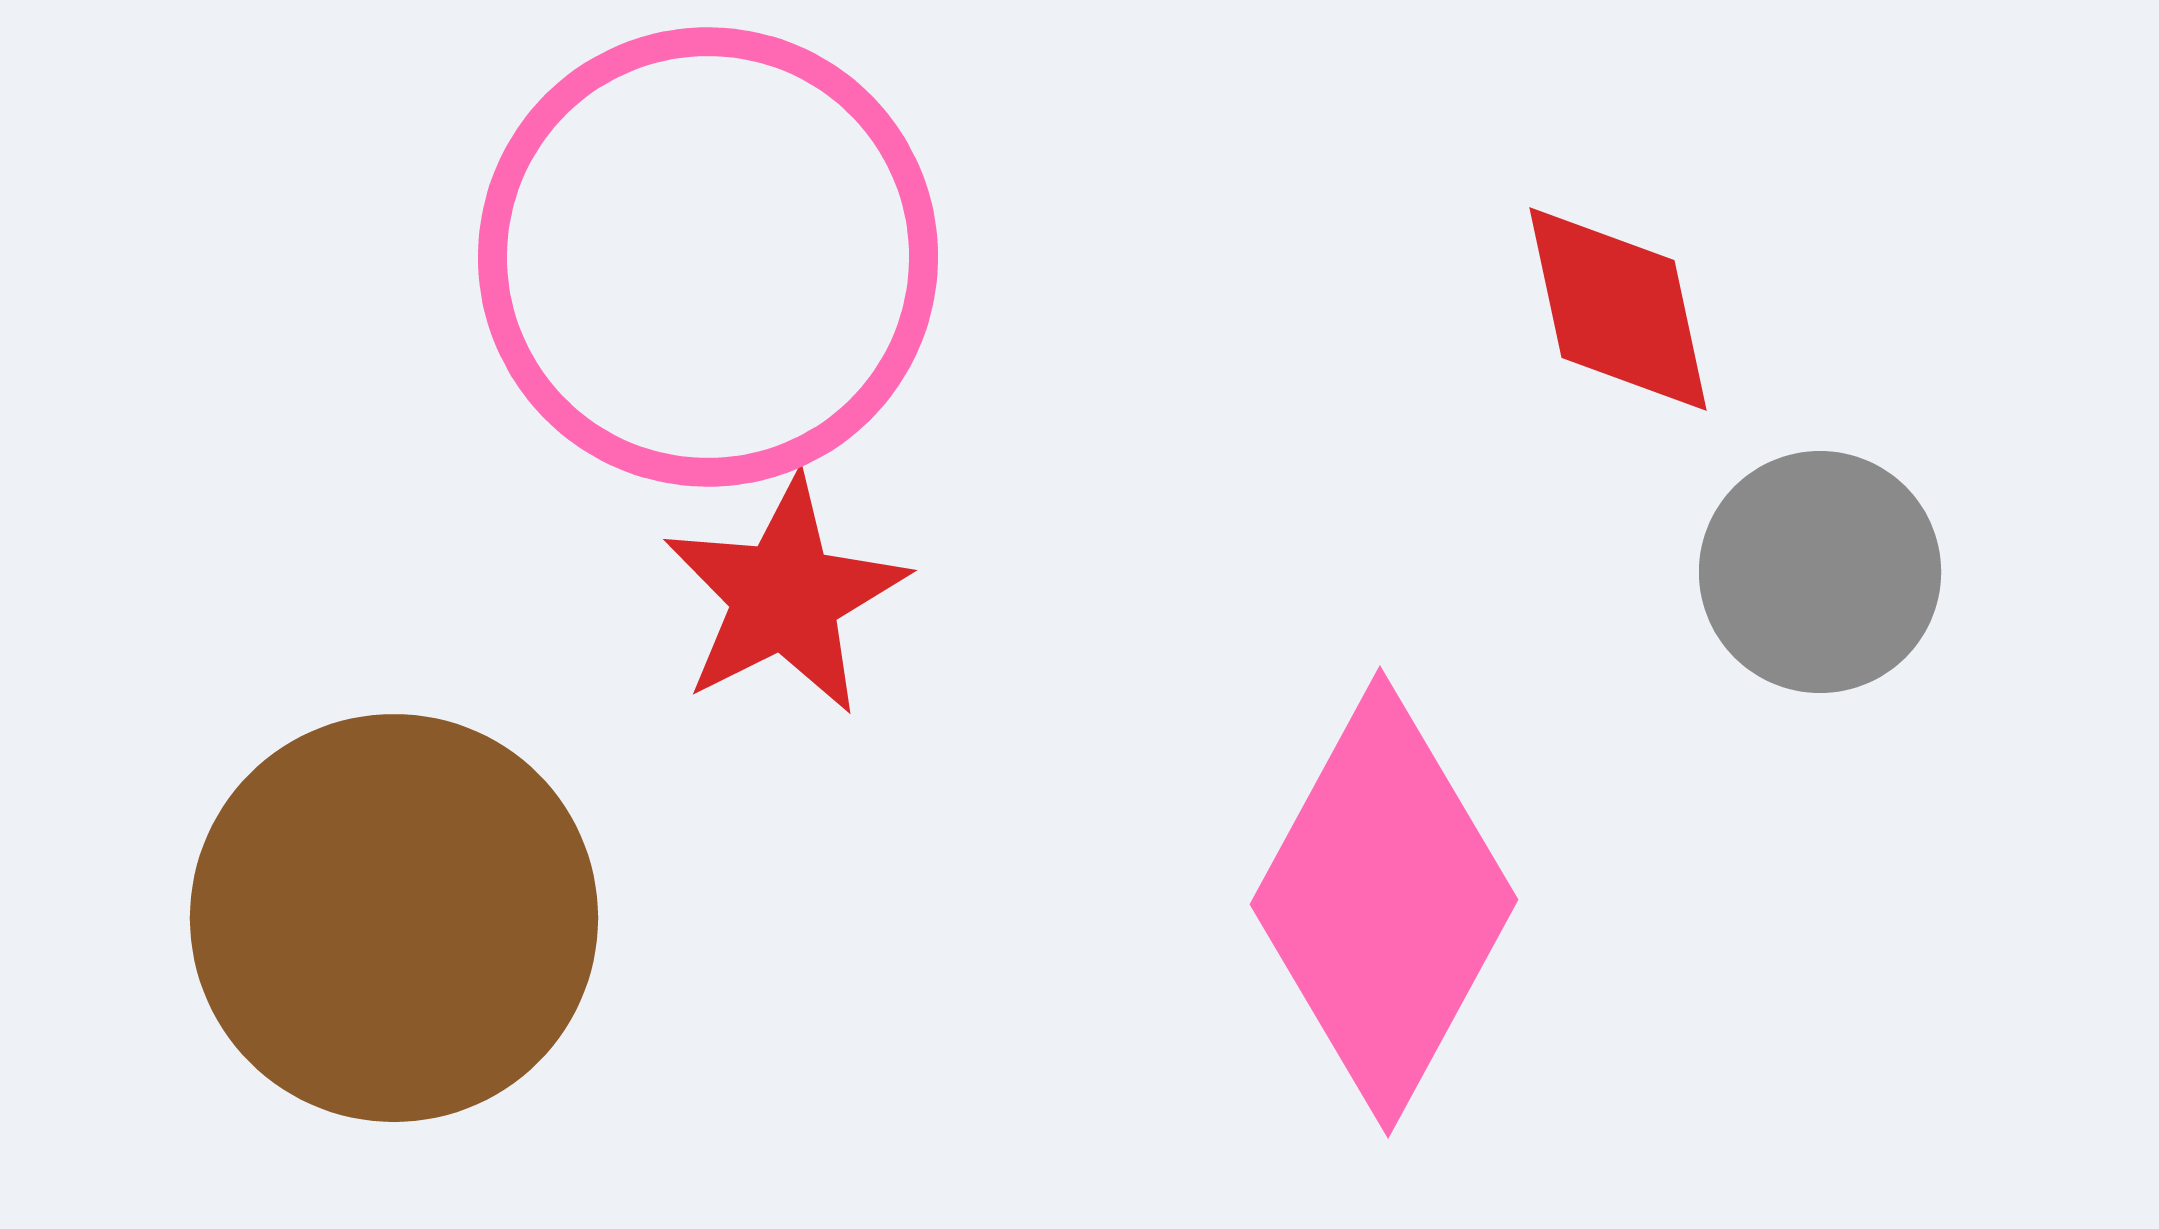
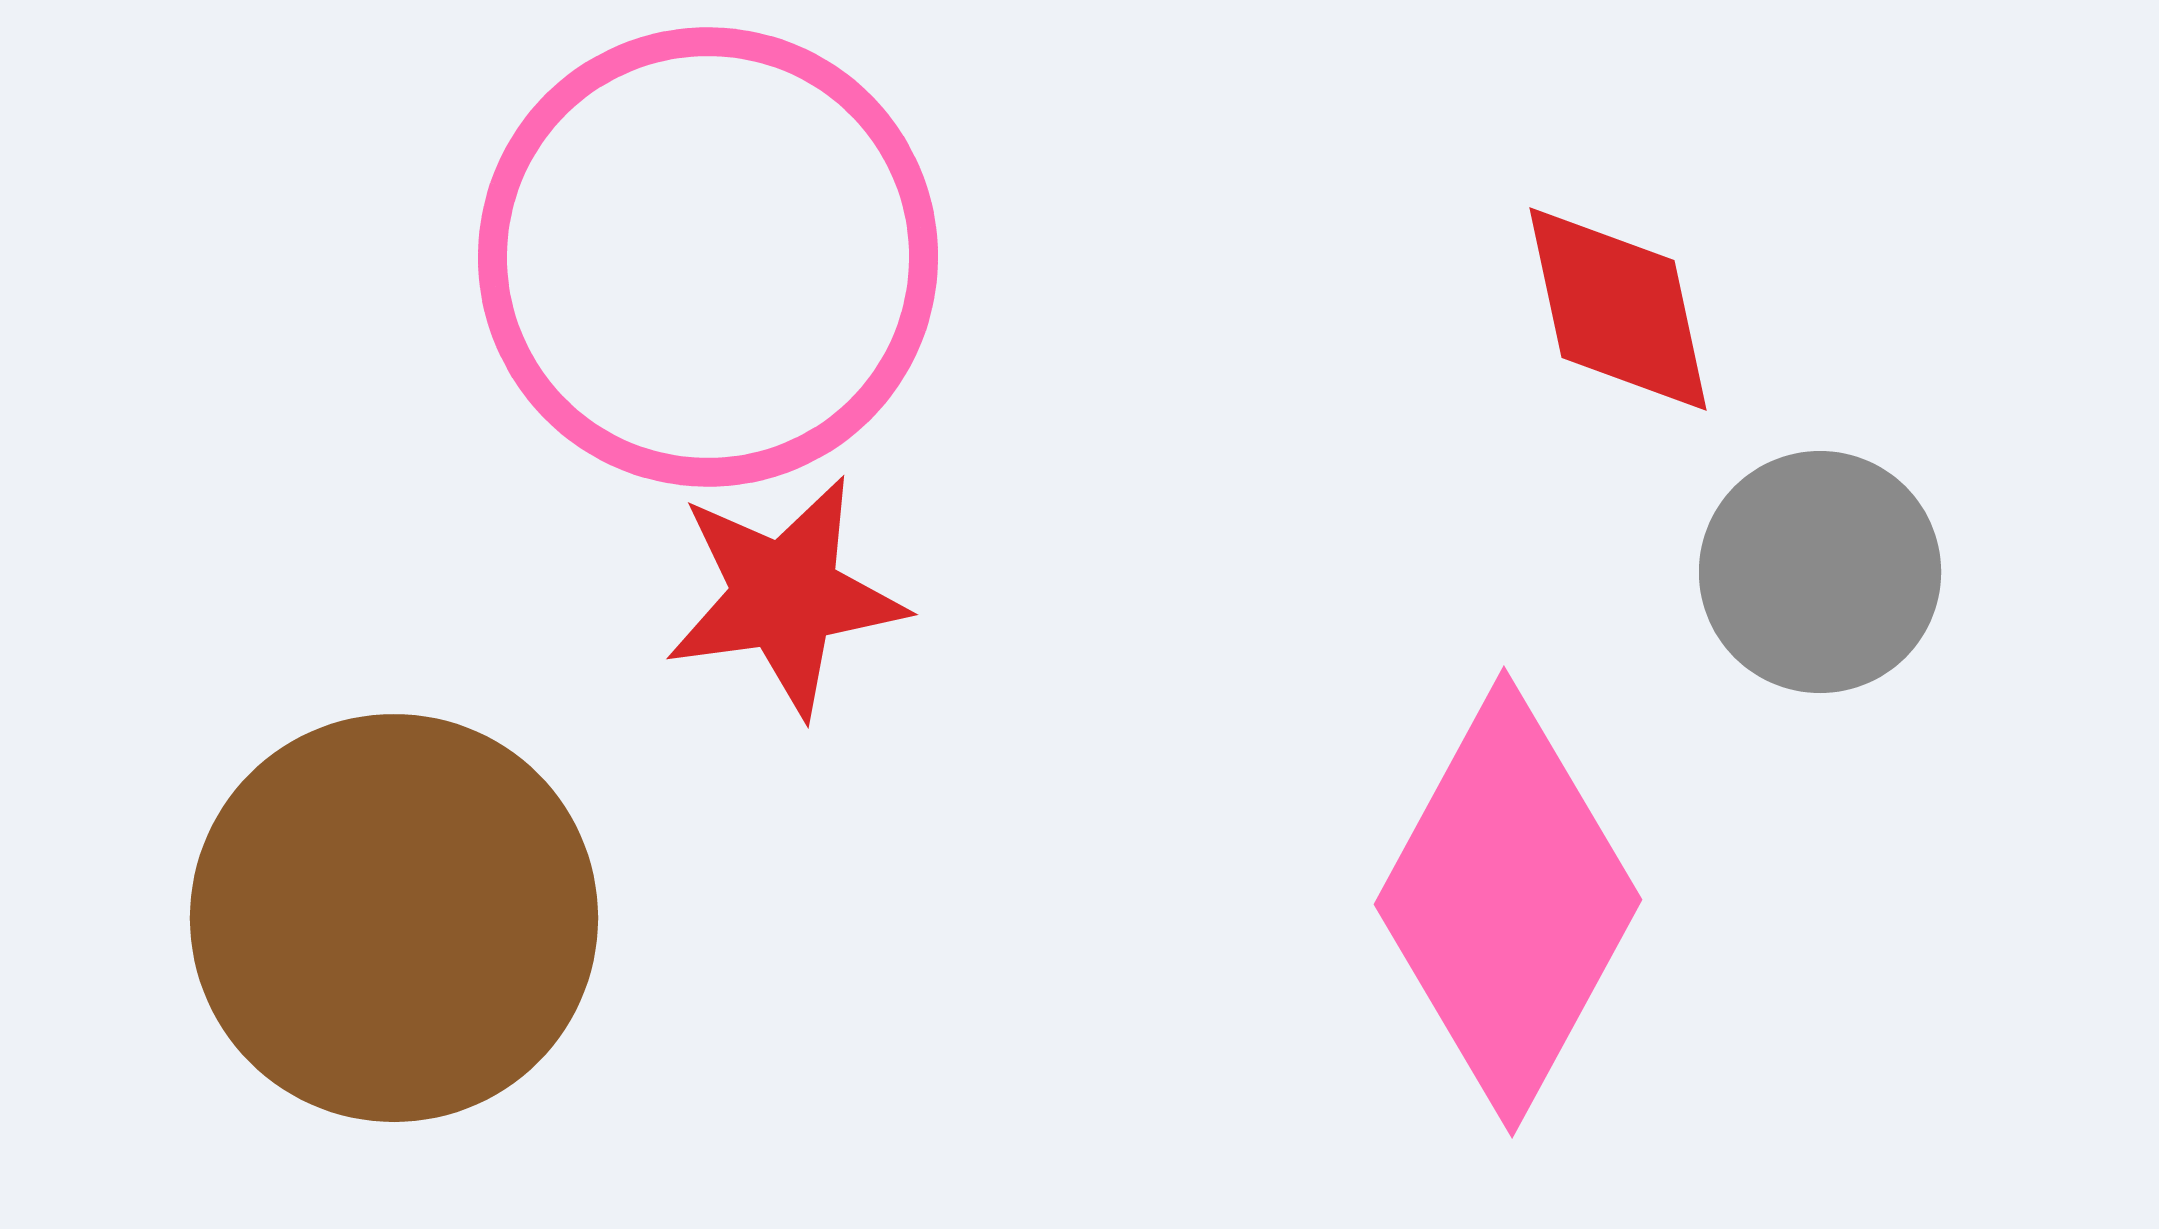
red star: rotated 19 degrees clockwise
pink diamond: moved 124 px right
